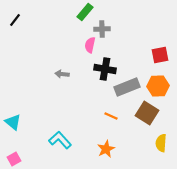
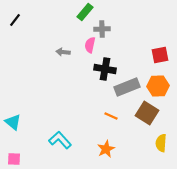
gray arrow: moved 1 px right, 22 px up
pink square: rotated 32 degrees clockwise
